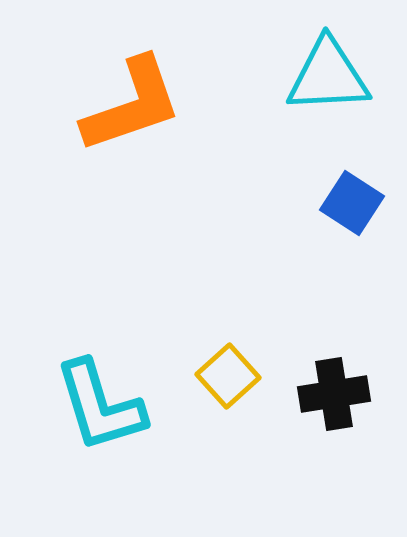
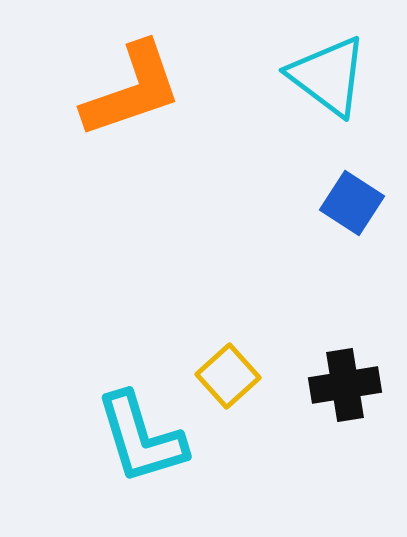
cyan triangle: rotated 40 degrees clockwise
orange L-shape: moved 15 px up
black cross: moved 11 px right, 9 px up
cyan L-shape: moved 41 px right, 32 px down
